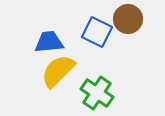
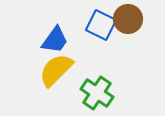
blue square: moved 4 px right, 7 px up
blue trapezoid: moved 6 px right, 2 px up; rotated 132 degrees clockwise
yellow semicircle: moved 2 px left, 1 px up
